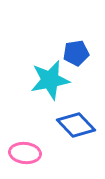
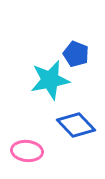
blue pentagon: moved 1 px down; rotated 30 degrees clockwise
pink ellipse: moved 2 px right, 2 px up
